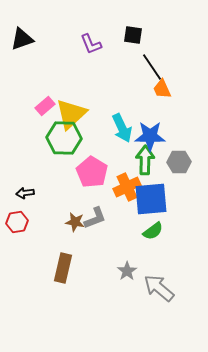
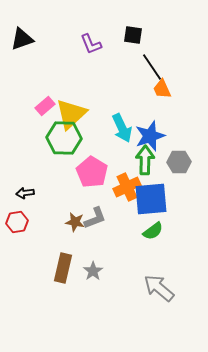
blue star: rotated 20 degrees counterclockwise
gray star: moved 34 px left
